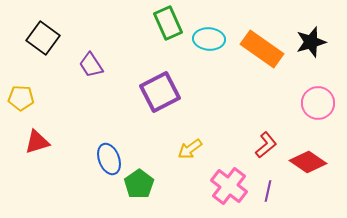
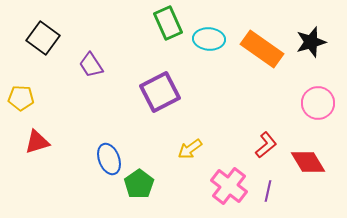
red diamond: rotated 24 degrees clockwise
